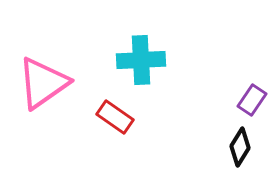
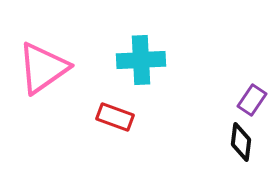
pink triangle: moved 15 px up
red rectangle: rotated 15 degrees counterclockwise
black diamond: moved 1 px right, 5 px up; rotated 24 degrees counterclockwise
